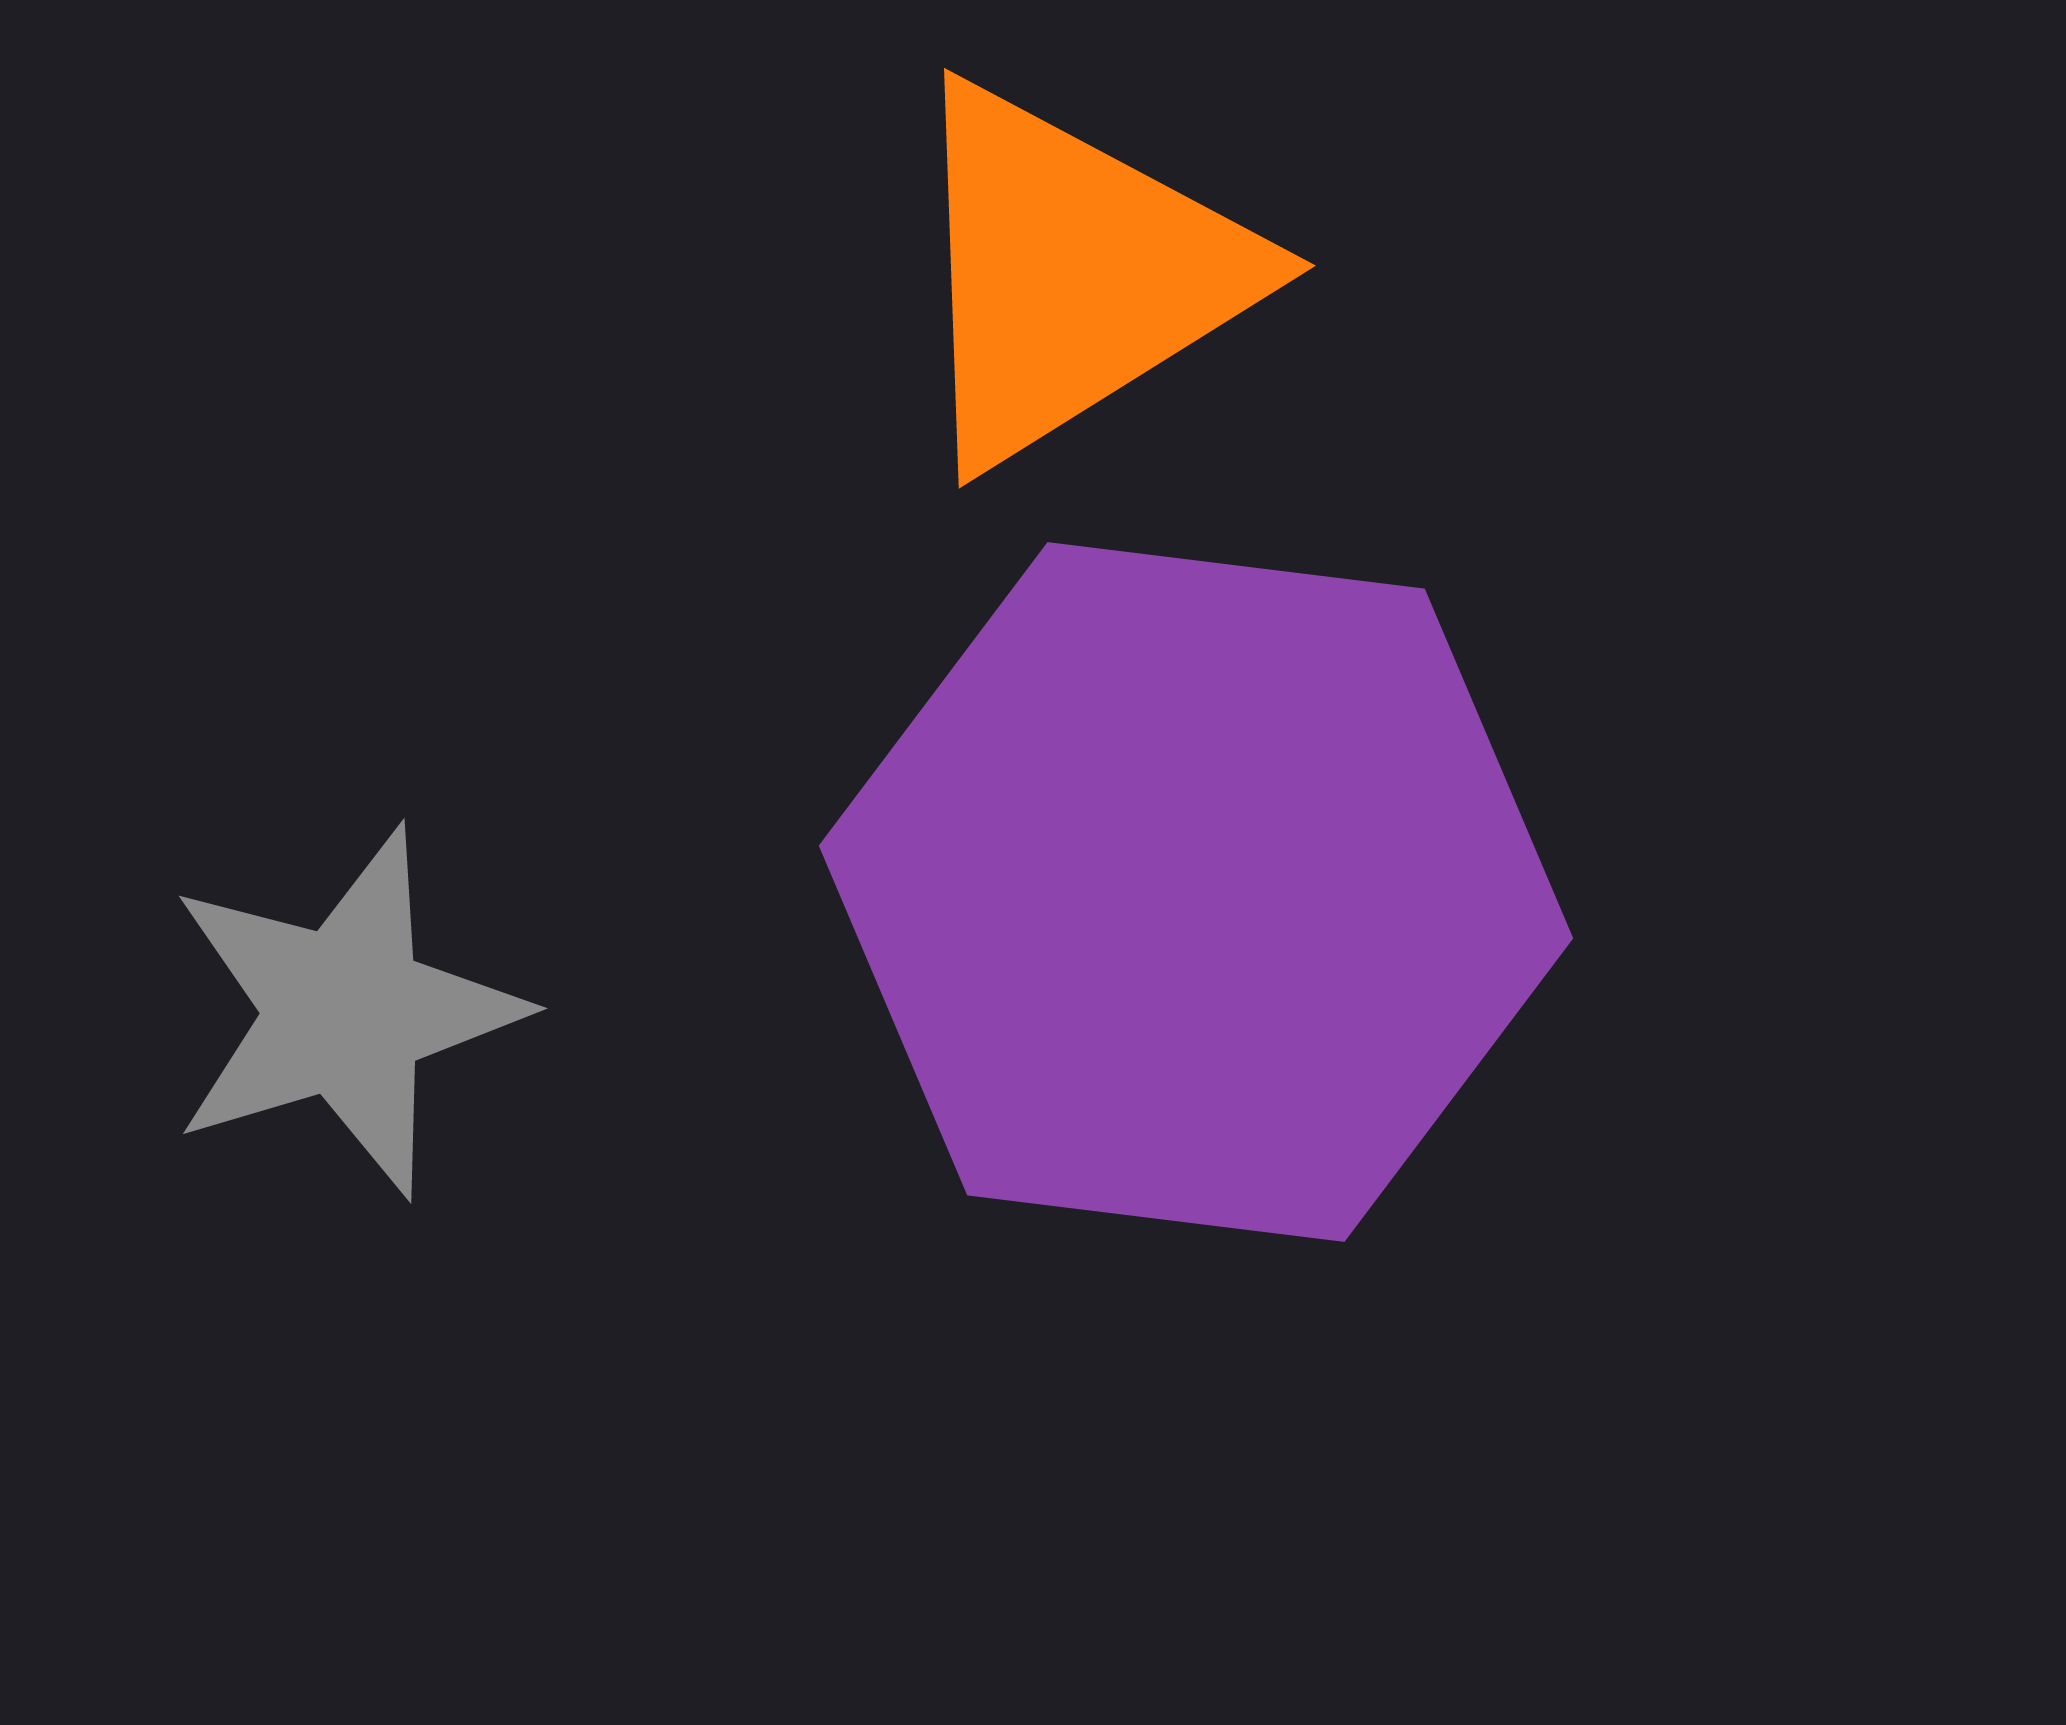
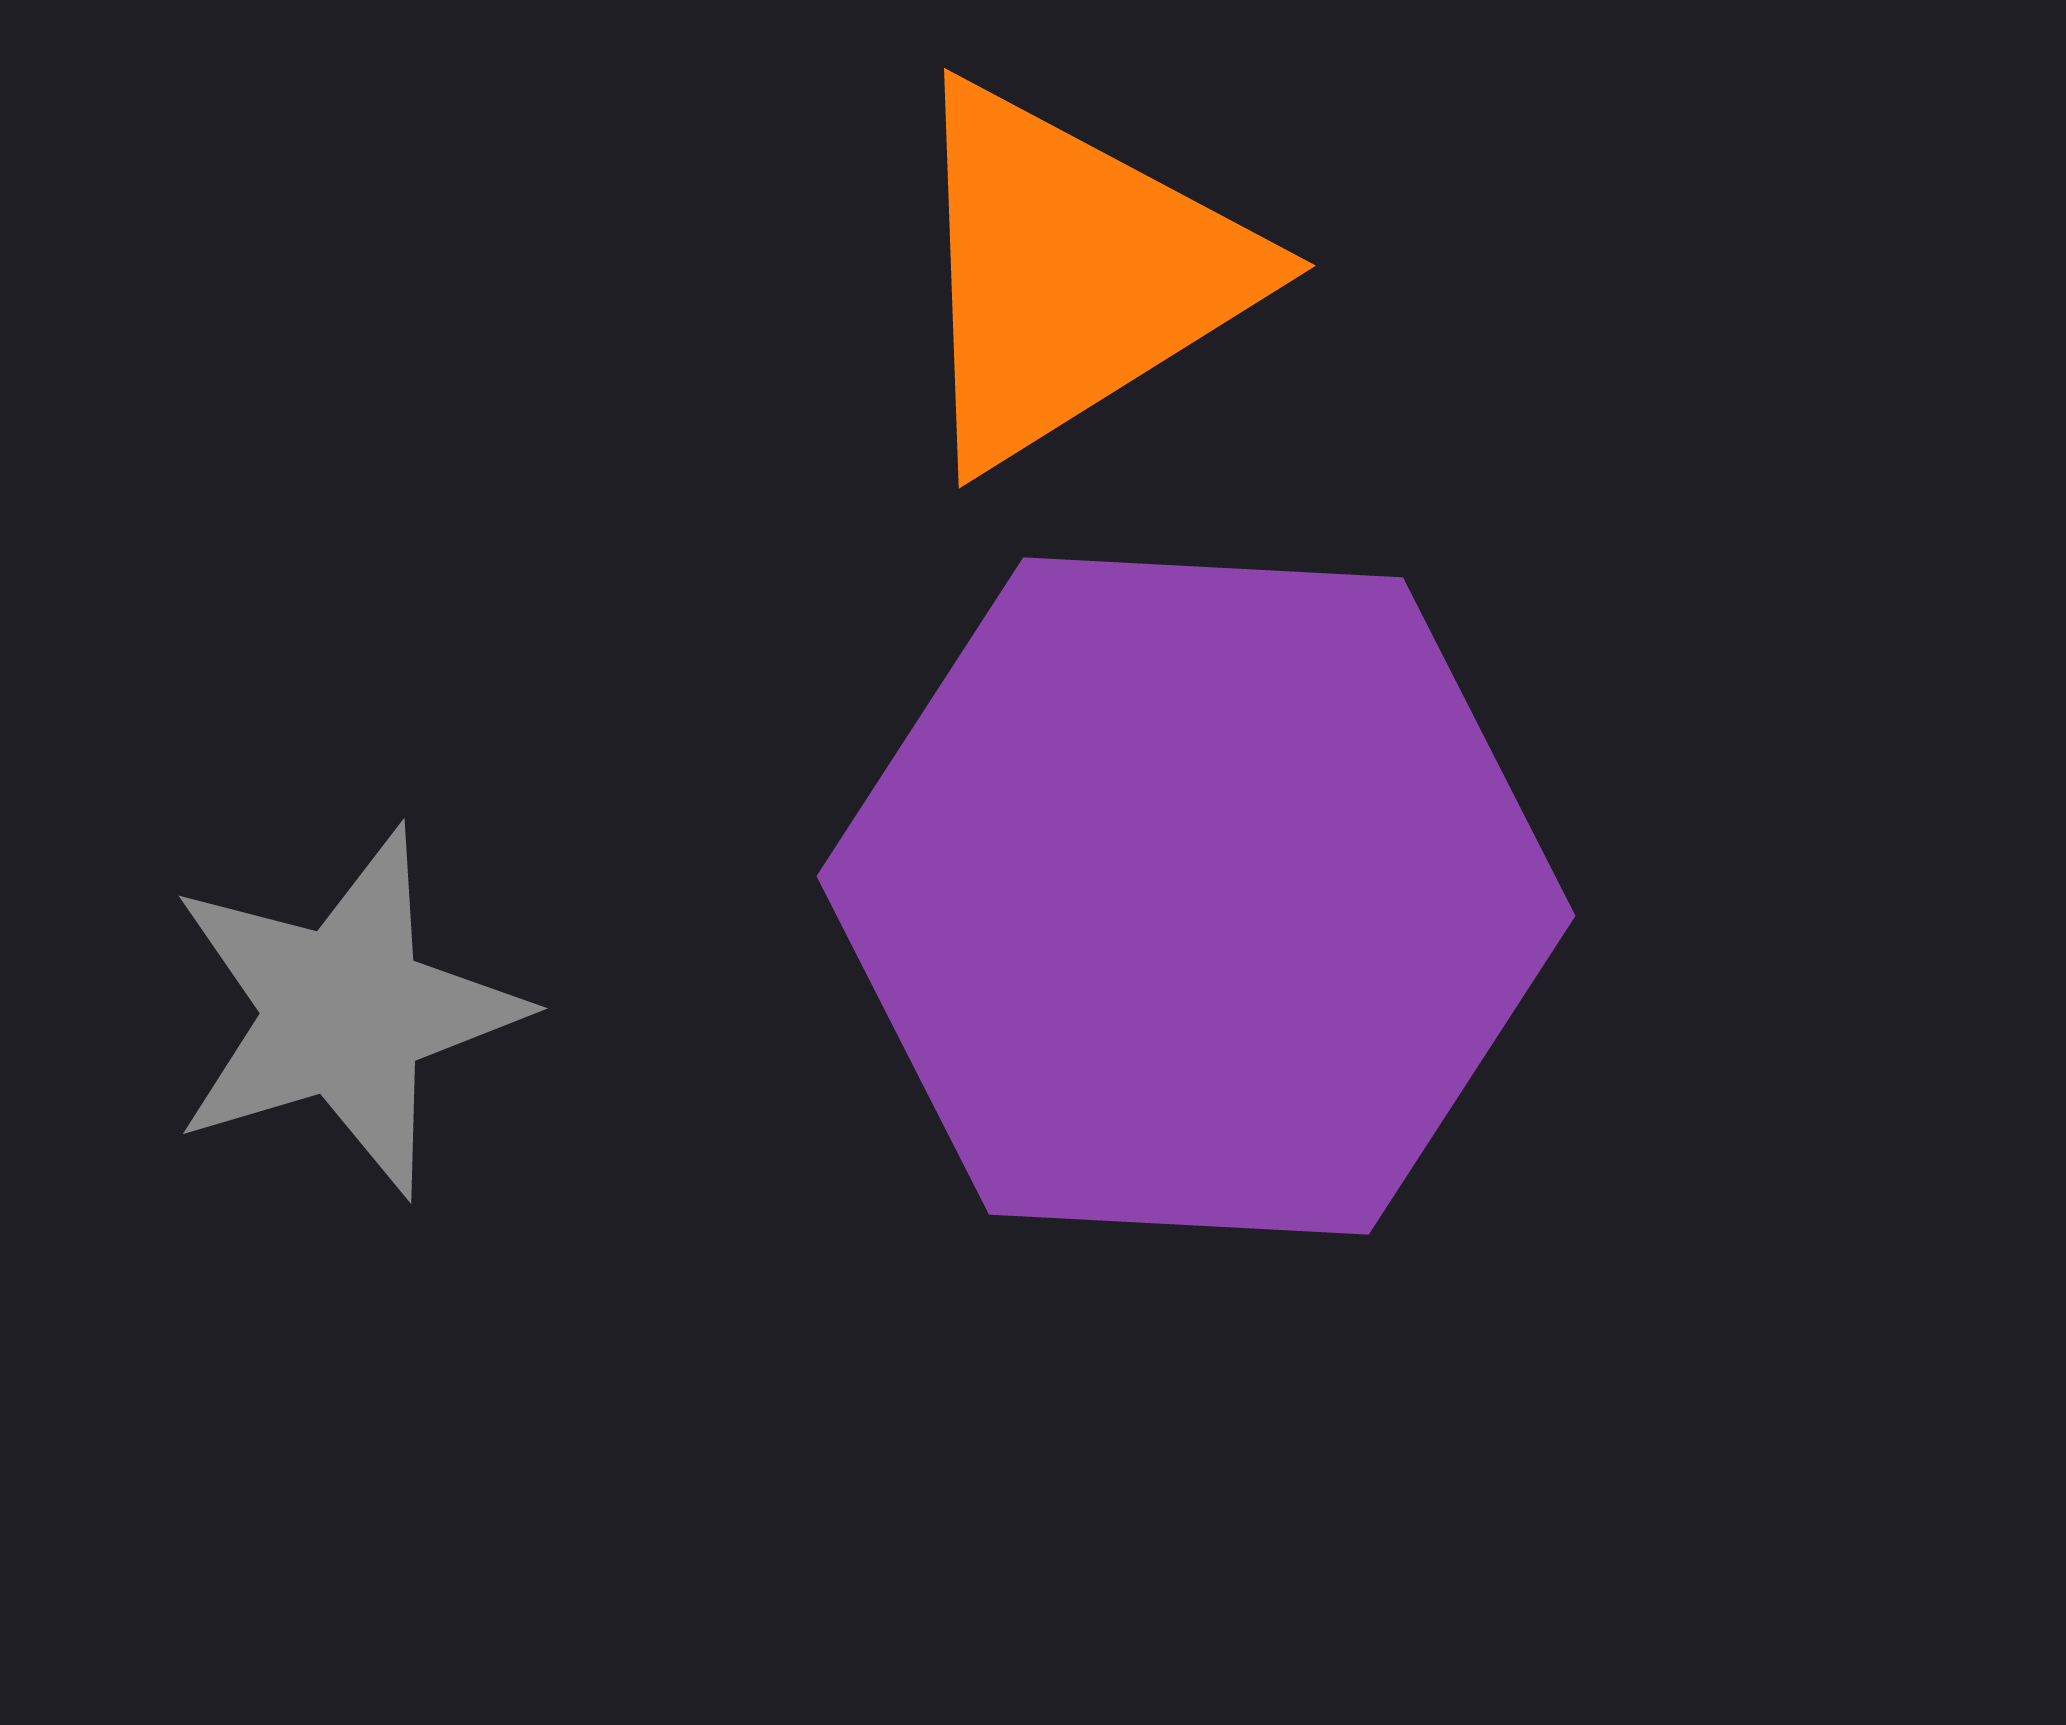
purple hexagon: moved 4 px down; rotated 4 degrees counterclockwise
